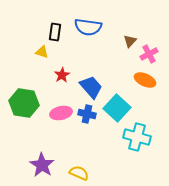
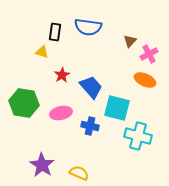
cyan square: rotated 28 degrees counterclockwise
blue cross: moved 3 px right, 12 px down
cyan cross: moved 1 px right, 1 px up
